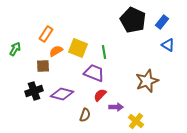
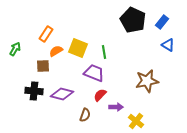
brown star: rotated 10 degrees clockwise
black cross: rotated 24 degrees clockwise
